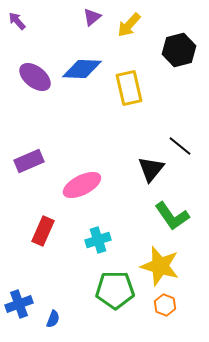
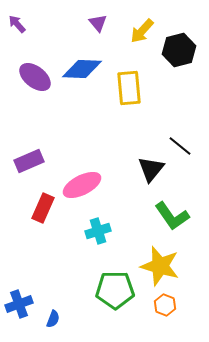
purple triangle: moved 6 px right, 6 px down; rotated 30 degrees counterclockwise
purple arrow: moved 3 px down
yellow arrow: moved 13 px right, 6 px down
yellow rectangle: rotated 8 degrees clockwise
red rectangle: moved 23 px up
cyan cross: moved 9 px up
